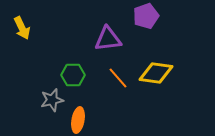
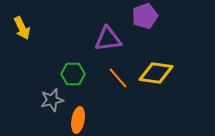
purple pentagon: moved 1 px left
green hexagon: moved 1 px up
